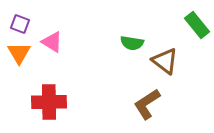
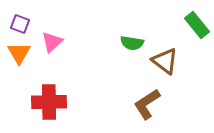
pink triangle: rotated 45 degrees clockwise
